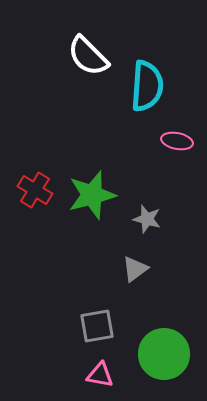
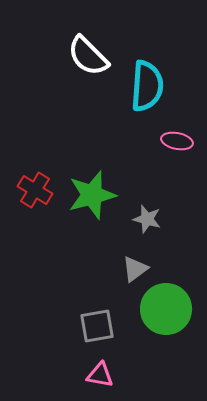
green circle: moved 2 px right, 45 px up
